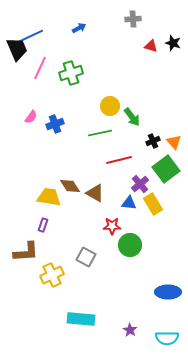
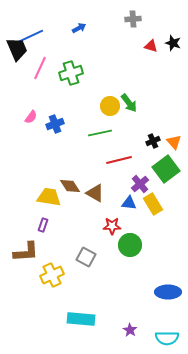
green arrow: moved 3 px left, 14 px up
